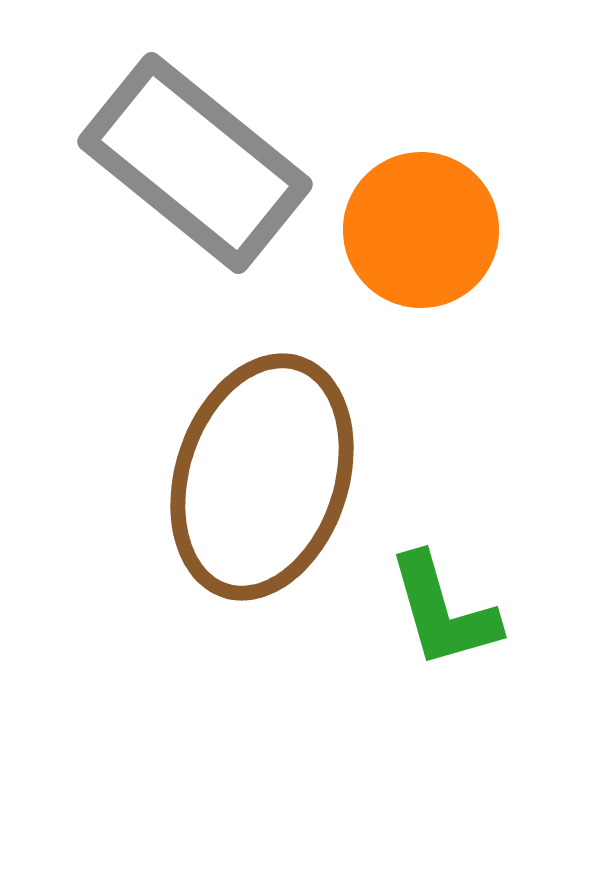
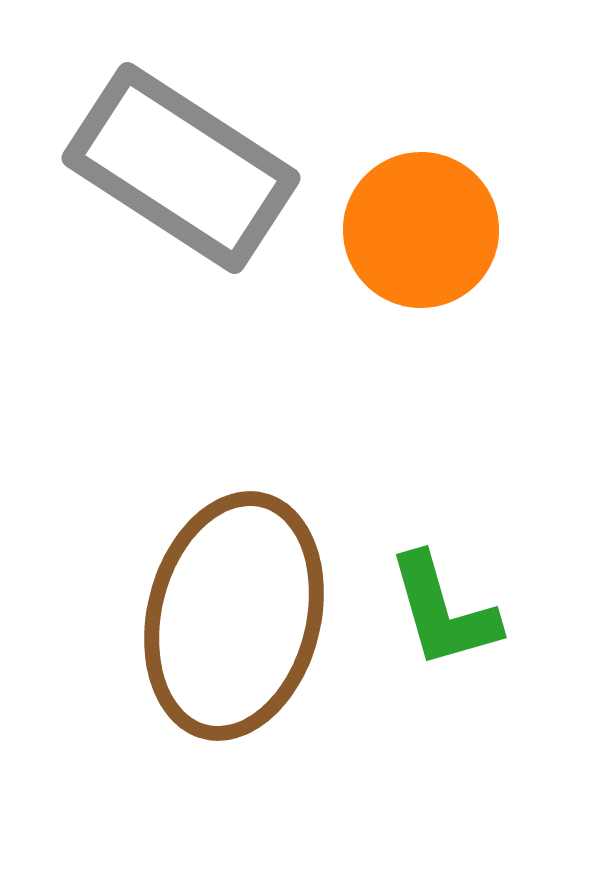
gray rectangle: moved 14 px left, 5 px down; rotated 6 degrees counterclockwise
brown ellipse: moved 28 px left, 139 px down; rotated 4 degrees counterclockwise
